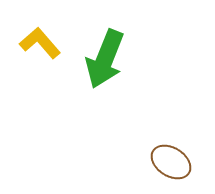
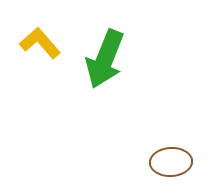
brown ellipse: rotated 36 degrees counterclockwise
